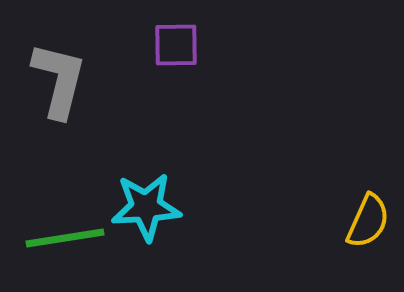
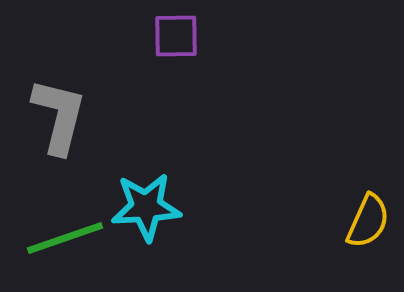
purple square: moved 9 px up
gray L-shape: moved 36 px down
green line: rotated 10 degrees counterclockwise
